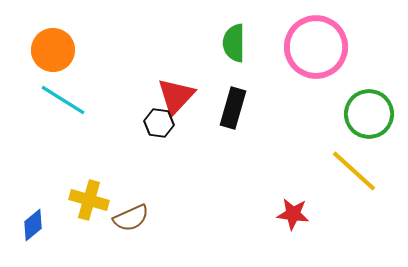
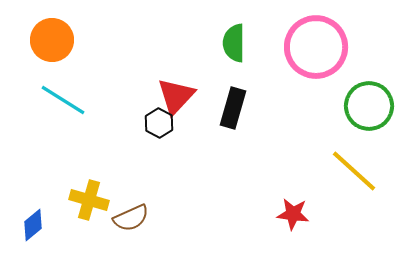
orange circle: moved 1 px left, 10 px up
green circle: moved 8 px up
black hexagon: rotated 20 degrees clockwise
